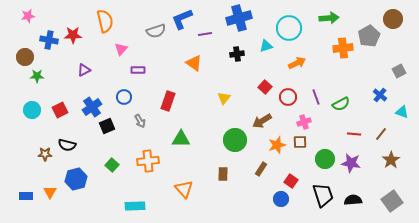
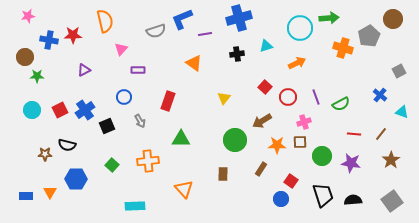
cyan circle at (289, 28): moved 11 px right
orange cross at (343, 48): rotated 24 degrees clockwise
blue cross at (92, 107): moved 7 px left, 3 px down
orange star at (277, 145): rotated 18 degrees clockwise
green circle at (325, 159): moved 3 px left, 3 px up
blue hexagon at (76, 179): rotated 15 degrees clockwise
